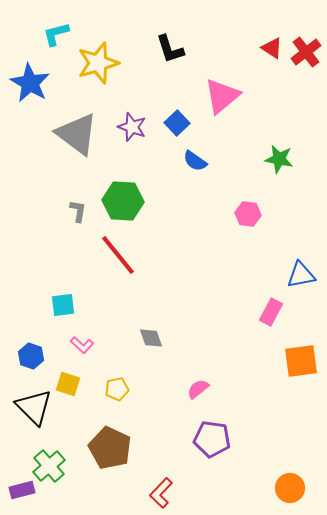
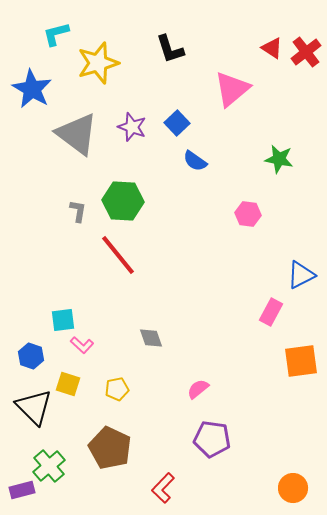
blue star: moved 2 px right, 6 px down
pink triangle: moved 10 px right, 7 px up
blue triangle: rotated 16 degrees counterclockwise
cyan square: moved 15 px down
orange circle: moved 3 px right
red L-shape: moved 2 px right, 5 px up
